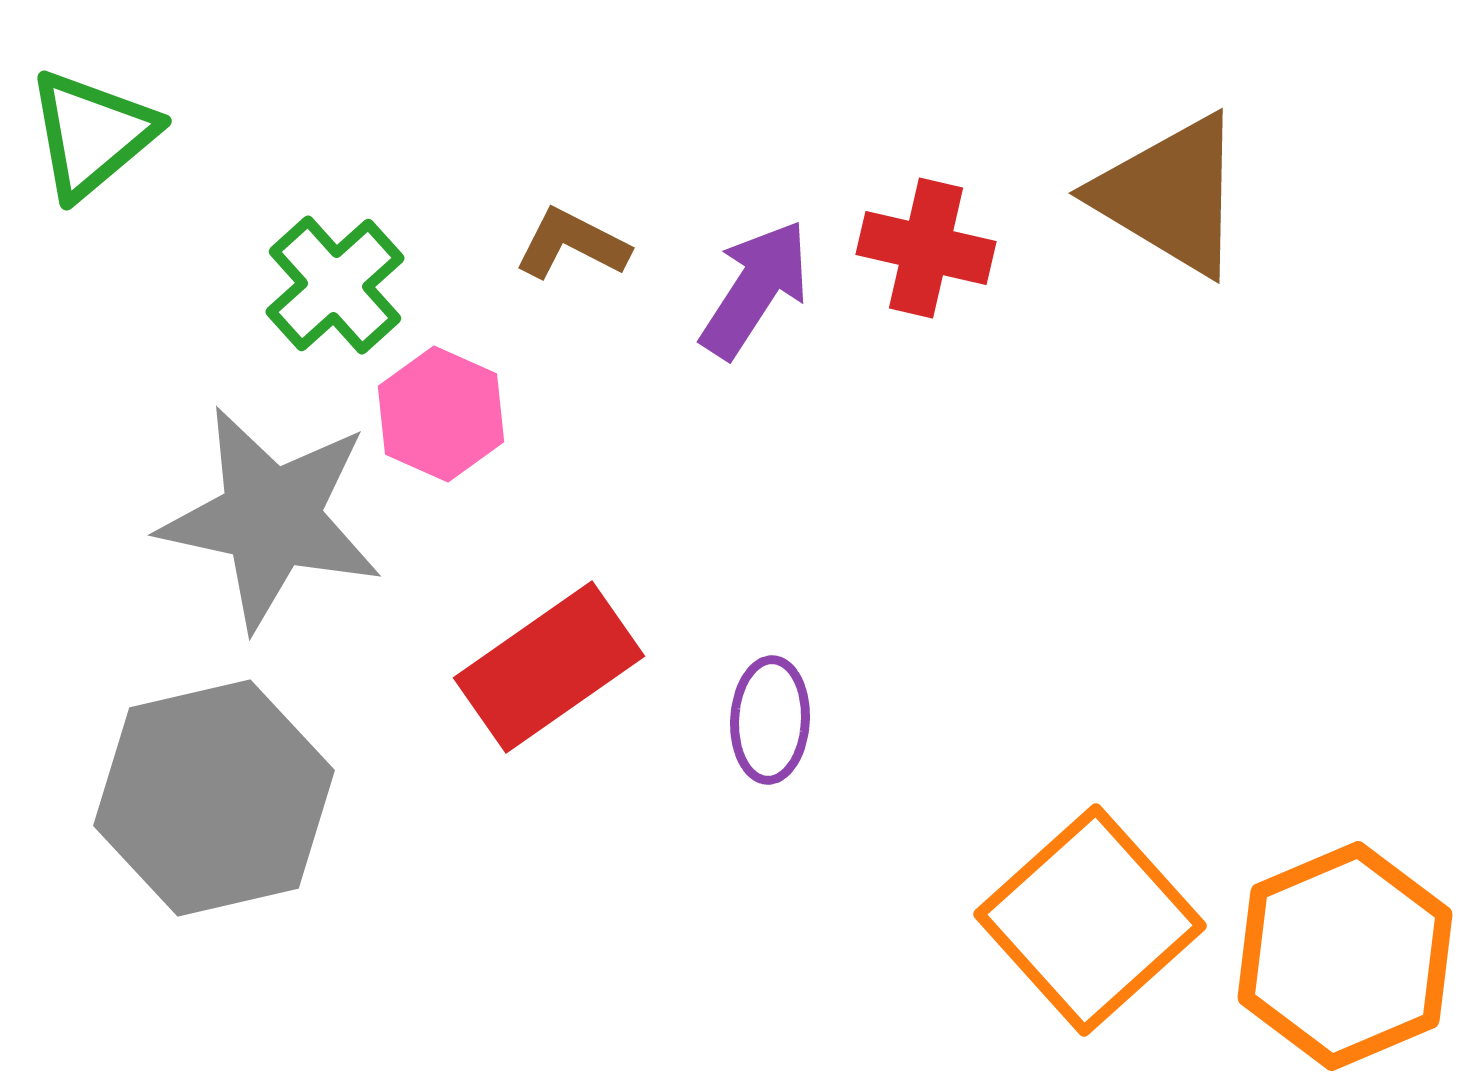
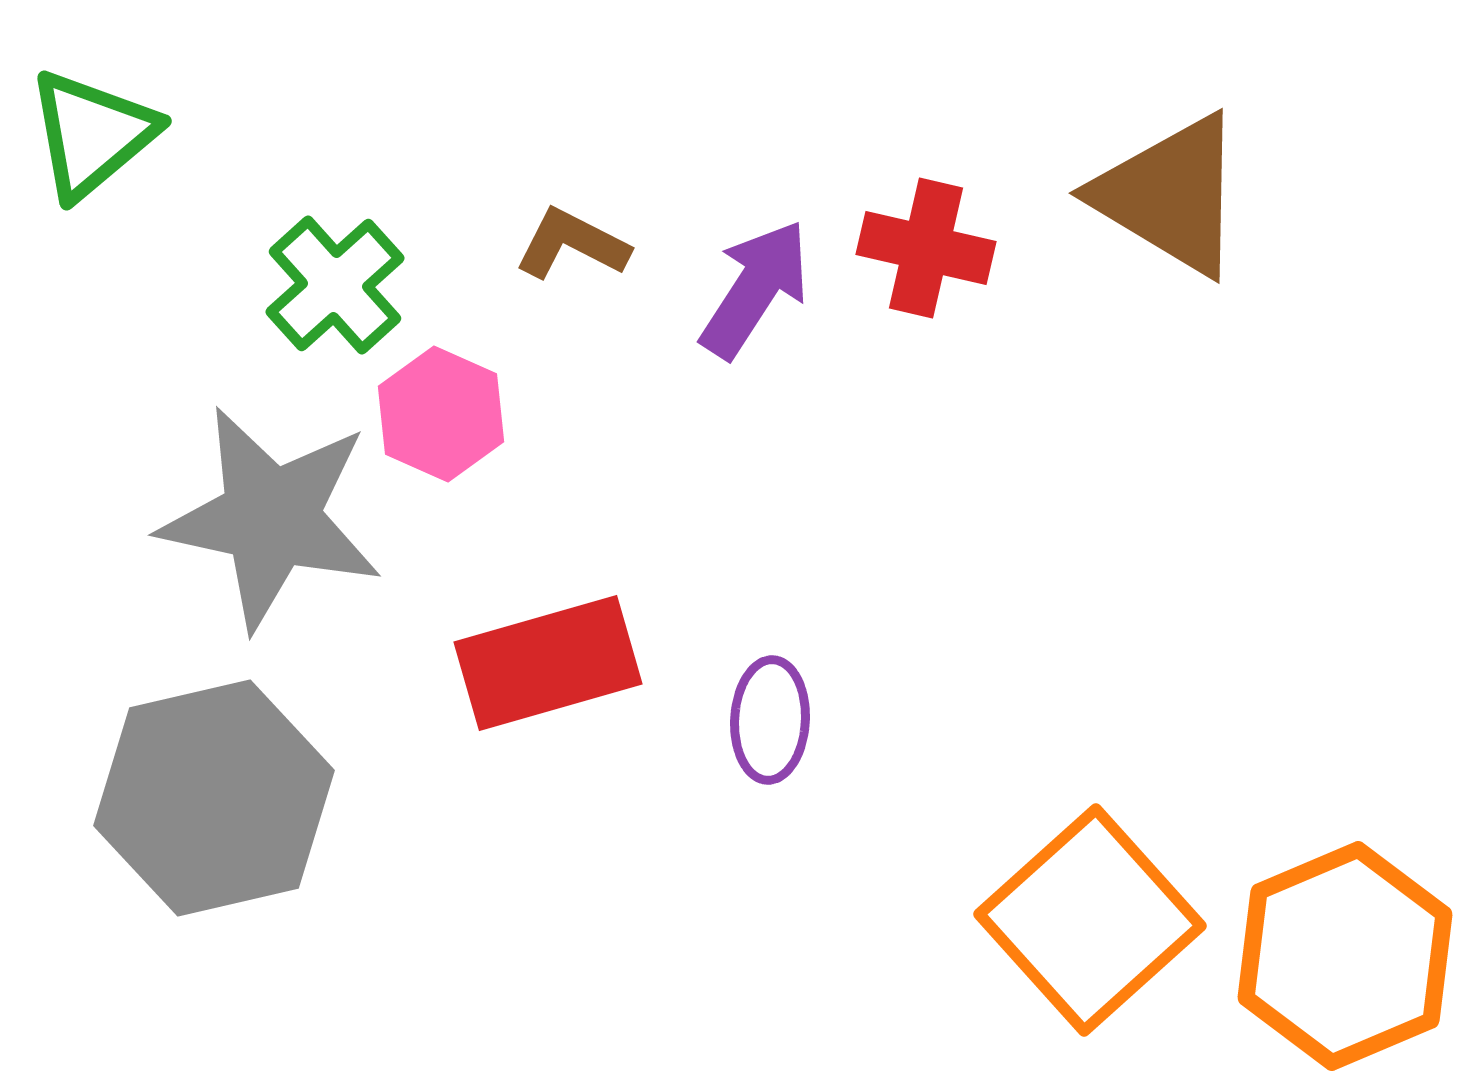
red rectangle: moved 1 px left, 4 px up; rotated 19 degrees clockwise
